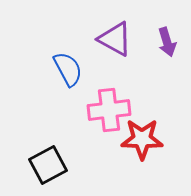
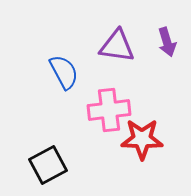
purple triangle: moved 2 px right, 7 px down; rotated 21 degrees counterclockwise
blue semicircle: moved 4 px left, 3 px down
